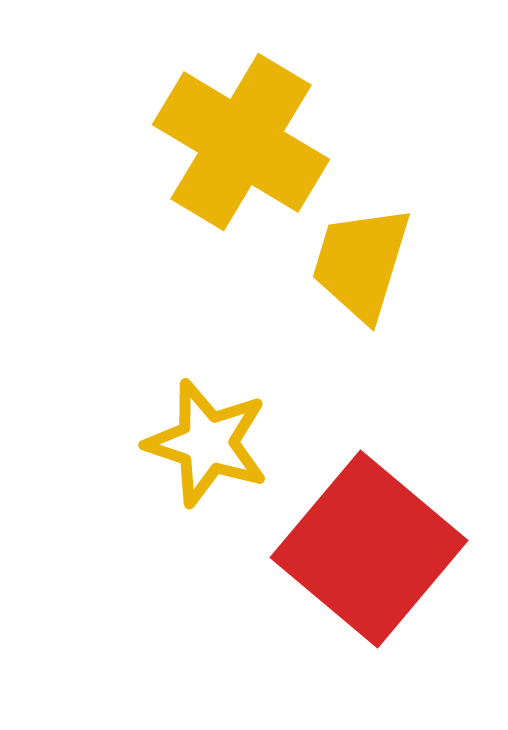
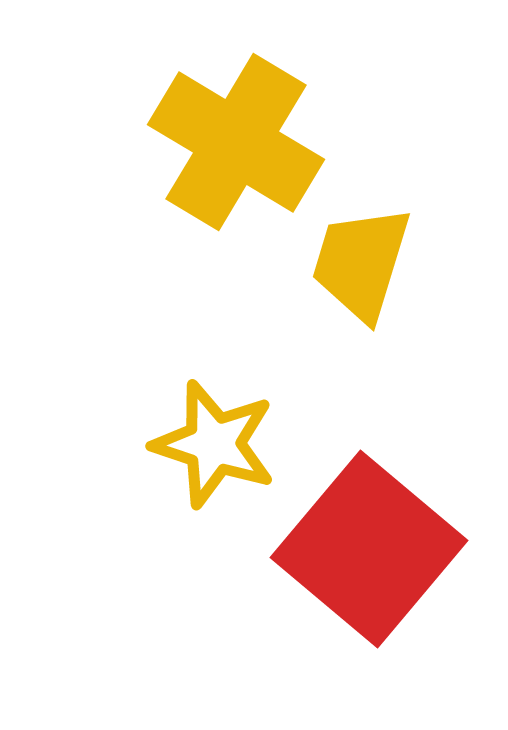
yellow cross: moved 5 px left
yellow star: moved 7 px right, 1 px down
